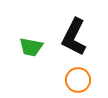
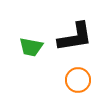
black L-shape: moved 1 px right; rotated 126 degrees counterclockwise
